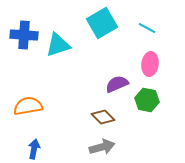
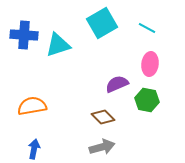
orange semicircle: moved 4 px right
